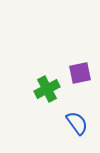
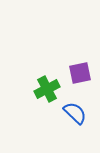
blue semicircle: moved 2 px left, 10 px up; rotated 10 degrees counterclockwise
